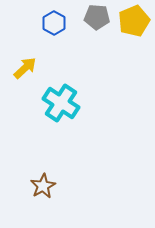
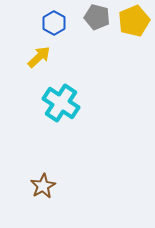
gray pentagon: rotated 10 degrees clockwise
yellow arrow: moved 14 px right, 11 px up
